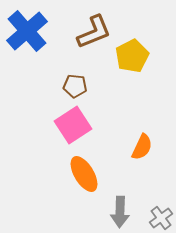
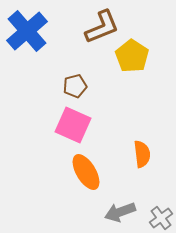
brown L-shape: moved 8 px right, 5 px up
yellow pentagon: rotated 12 degrees counterclockwise
brown pentagon: rotated 20 degrees counterclockwise
pink square: rotated 33 degrees counterclockwise
orange semicircle: moved 7 px down; rotated 32 degrees counterclockwise
orange ellipse: moved 2 px right, 2 px up
gray arrow: rotated 68 degrees clockwise
